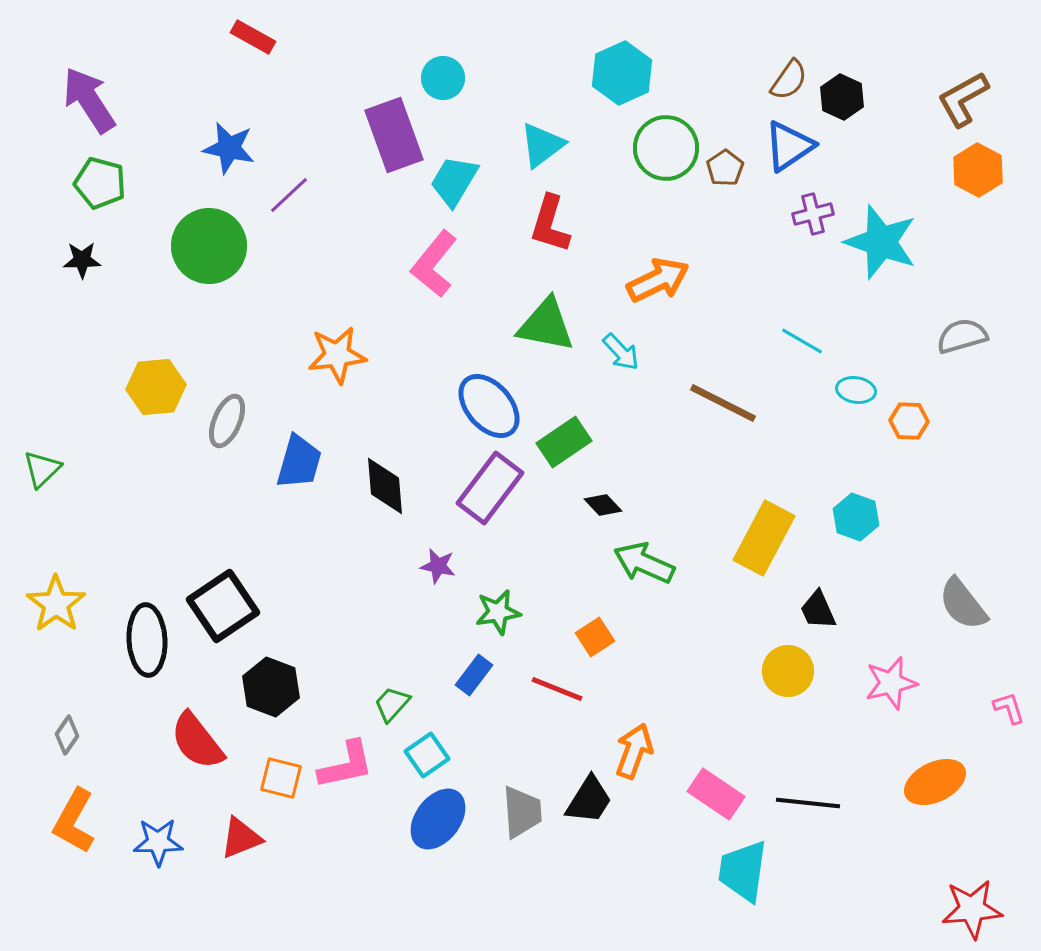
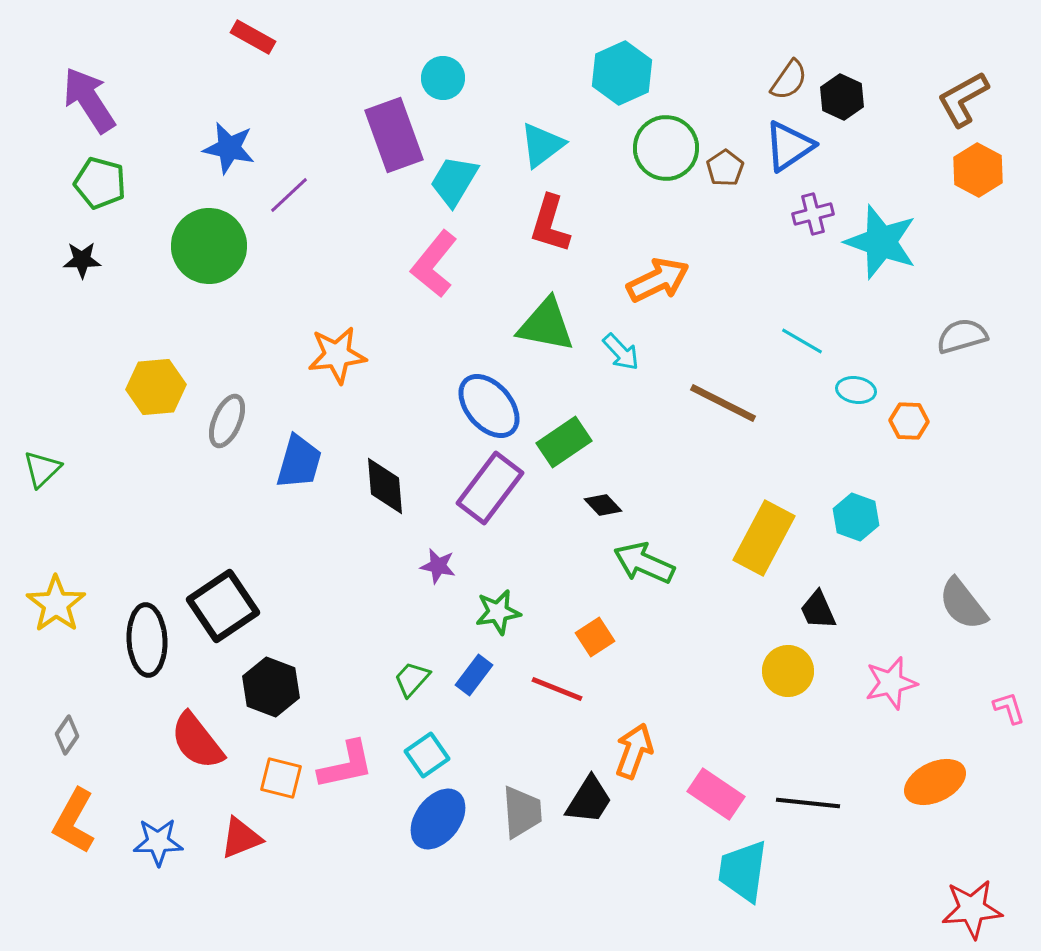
green trapezoid at (392, 704): moved 20 px right, 25 px up
